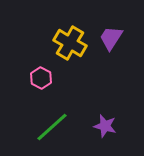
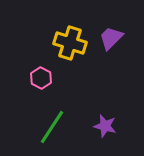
purple trapezoid: rotated 12 degrees clockwise
yellow cross: rotated 12 degrees counterclockwise
green line: rotated 15 degrees counterclockwise
